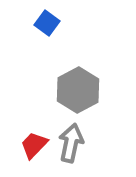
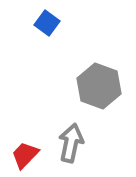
gray hexagon: moved 21 px right, 4 px up; rotated 12 degrees counterclockwise
red trapezoid: moved 9 px left, 10 px down
